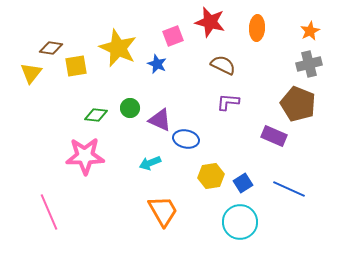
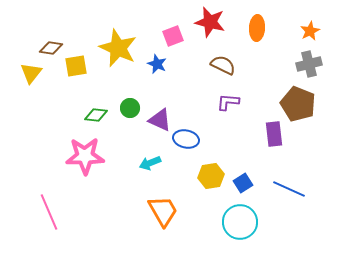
purple rectangle: moved 2 px up; rotated 60 degrees clockwise
